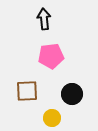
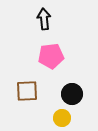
yellow circle: moved 10 px right
